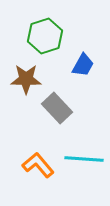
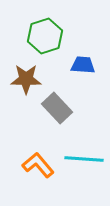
blue trapezoid: rotated 115 degrees counterclockwise
